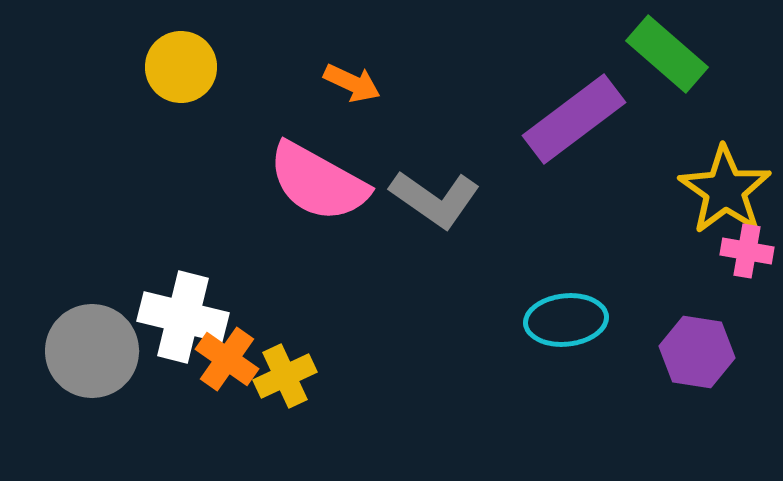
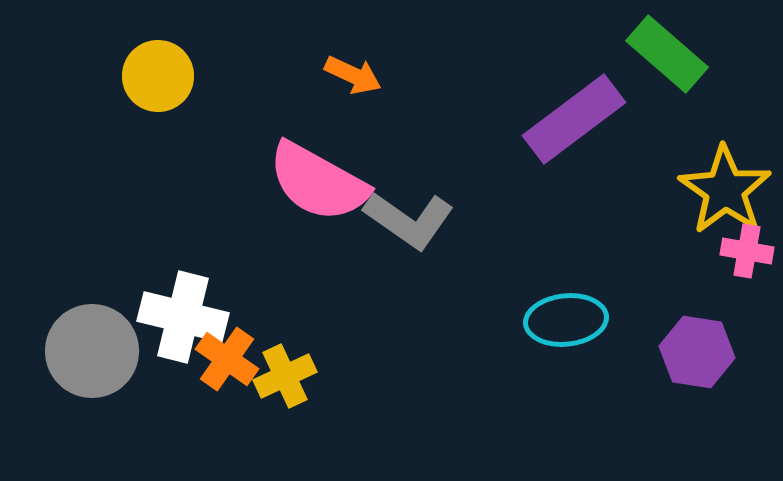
yellow circle: moved 23 px left, 9 px down
orange arrow: moved 1 px right, 8 px up
gray L-shape: moved 26 px left, 21 px down
